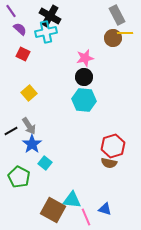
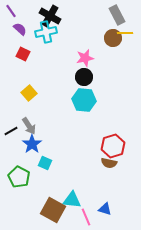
cyan square: rotated 16 degrees counterclockwise
